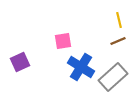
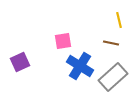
brown line: moved 7 px left, 2 px down; rotated 35 degrees clockwise
blue cross: moved 1 px left, 1 px up
